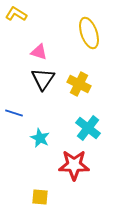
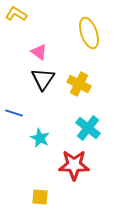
pink triangle: rotated 18 degrees clockwise
